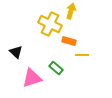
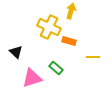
yellow cross: moved 1 px left, 3 px down
yellow line: moved 11 px right, 2 px down
